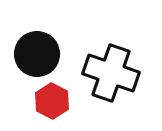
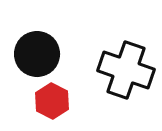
black cross: moved 15 px right, 3 px up
